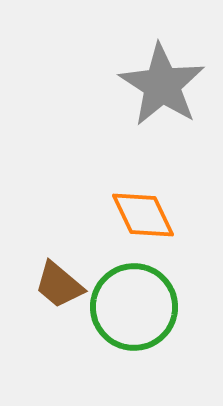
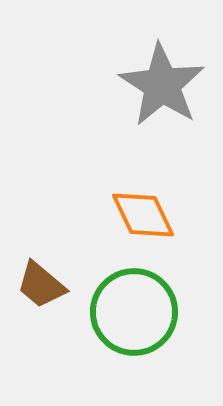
brown trapezoid: moved 18 px left
green circle: moved 5 px down
